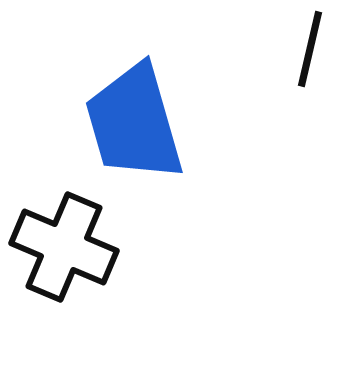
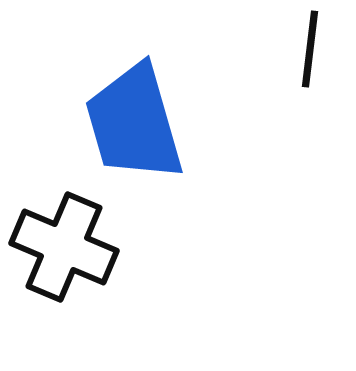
black line: rotated 6 degrees counterclockwise
